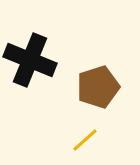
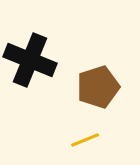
yellow line: rotated 20 degrees clockwise
